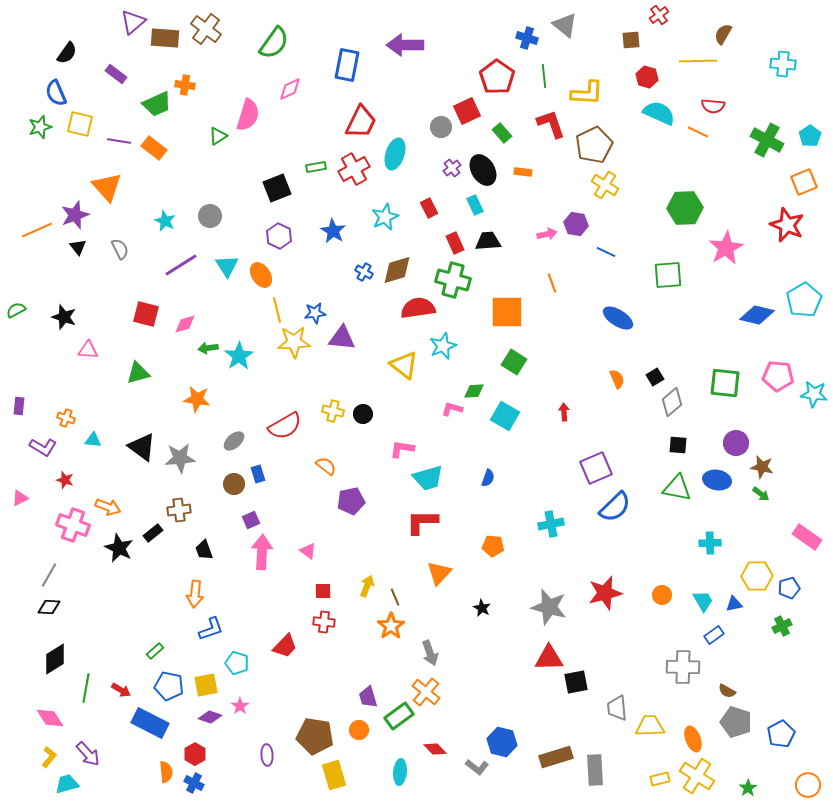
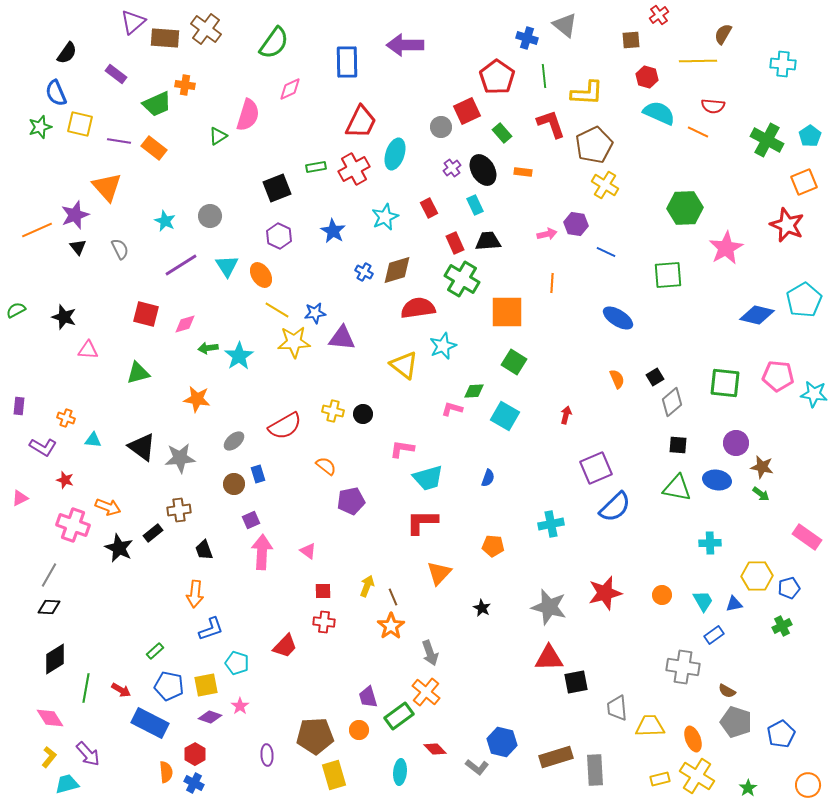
blue rectangle at (347, 65): moved 3 px up; rotated 12 degrees counterclockwise
green cross at (453, 280): moved 9 px right, 1 px up; rotated 16 degrees clockwise
orange line at (552, 283): rotated 24 degrees clockwise
yellow line at (277, 310): rotated 45 degrees counterclockwise
red arrow at (564, 412): moved 2 px right, 3 px down; rotated 18 degrees clockwise
brown line at (395, 597): moved 2 px left
gray cross at (683, 667): rotated 8 degrees clockwise
brown pentagon at (315, 736): rotated 12 degrees counterclockwise
